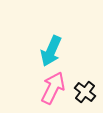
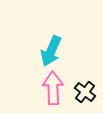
pink arrow: rotated 28 degrees counterclockwise
